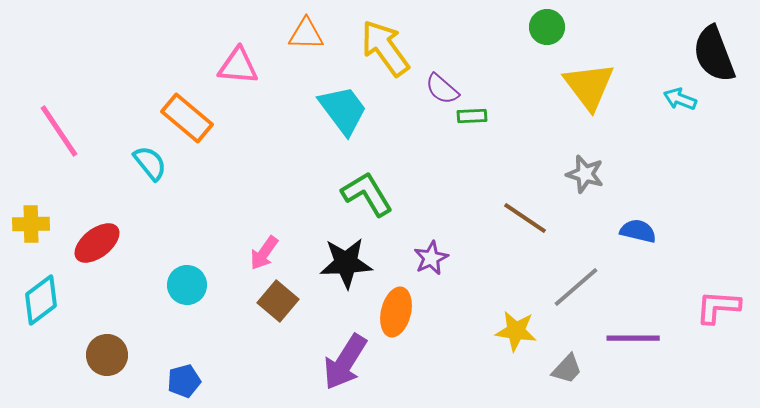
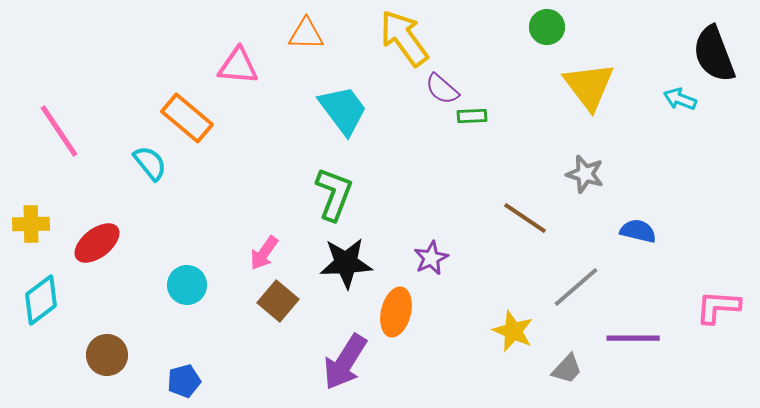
yellow arrow: moved 19 px right, 10 px up
green L-shape: moved 33 px left; rotated 52 degrees clockwise
yellow star: moved 3 px left; rotated 15 degrees clockwise
